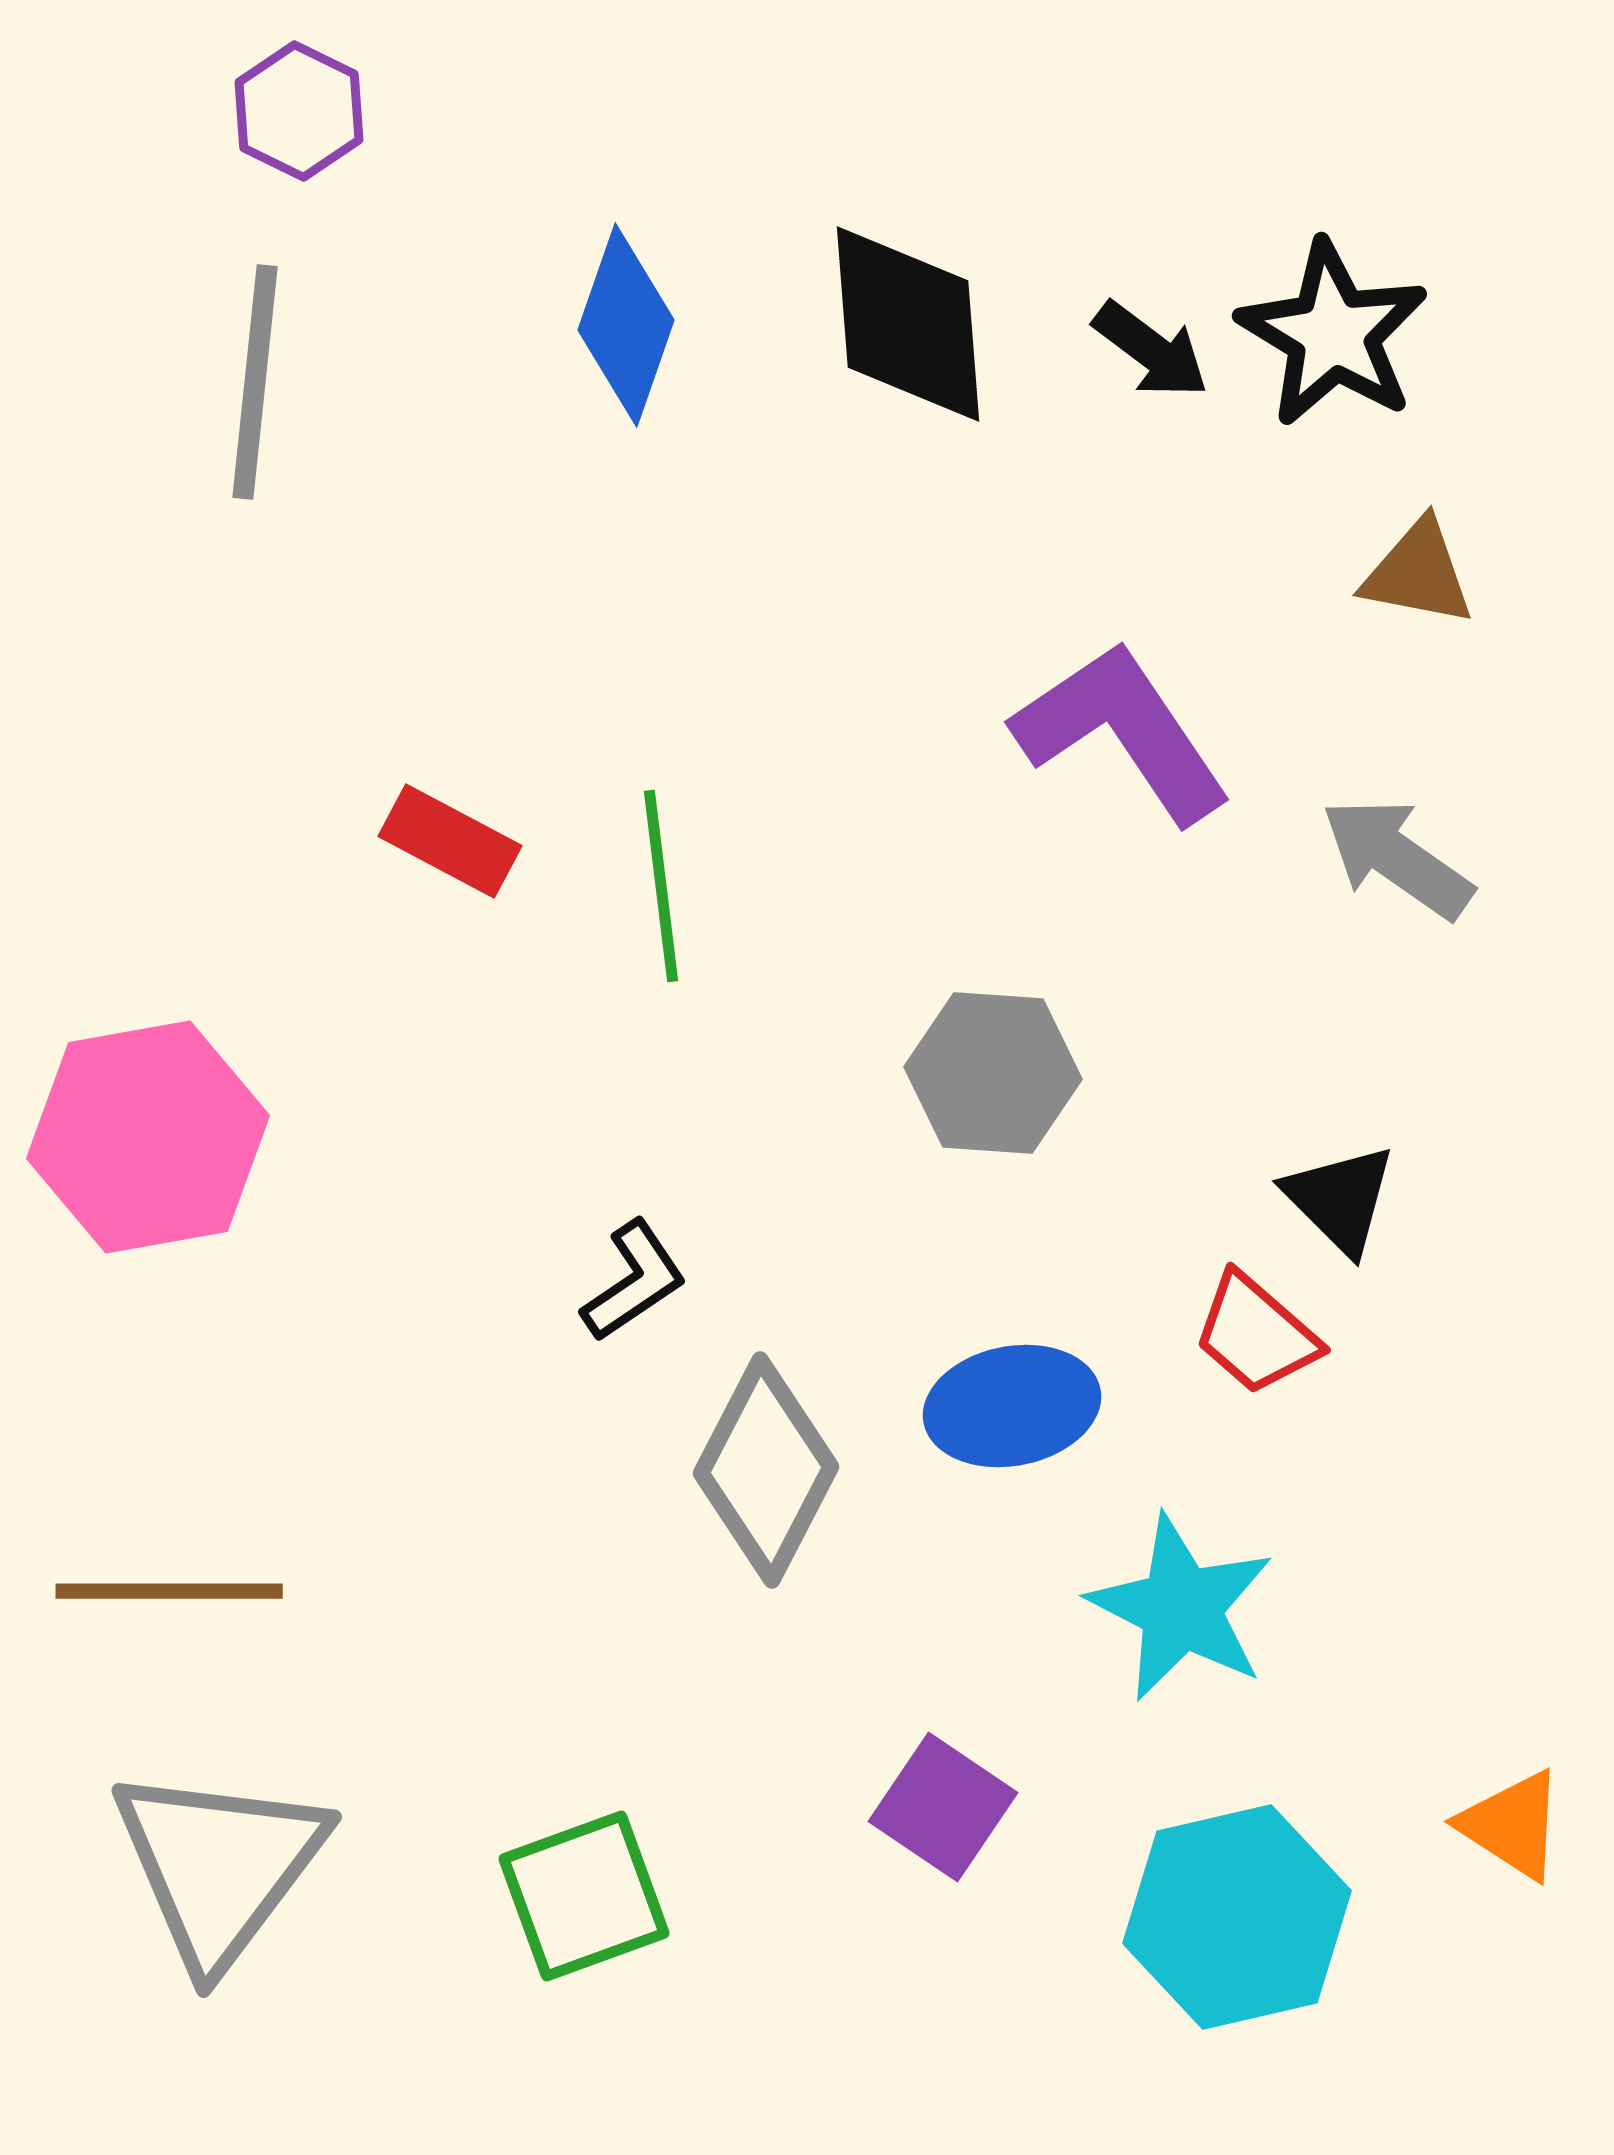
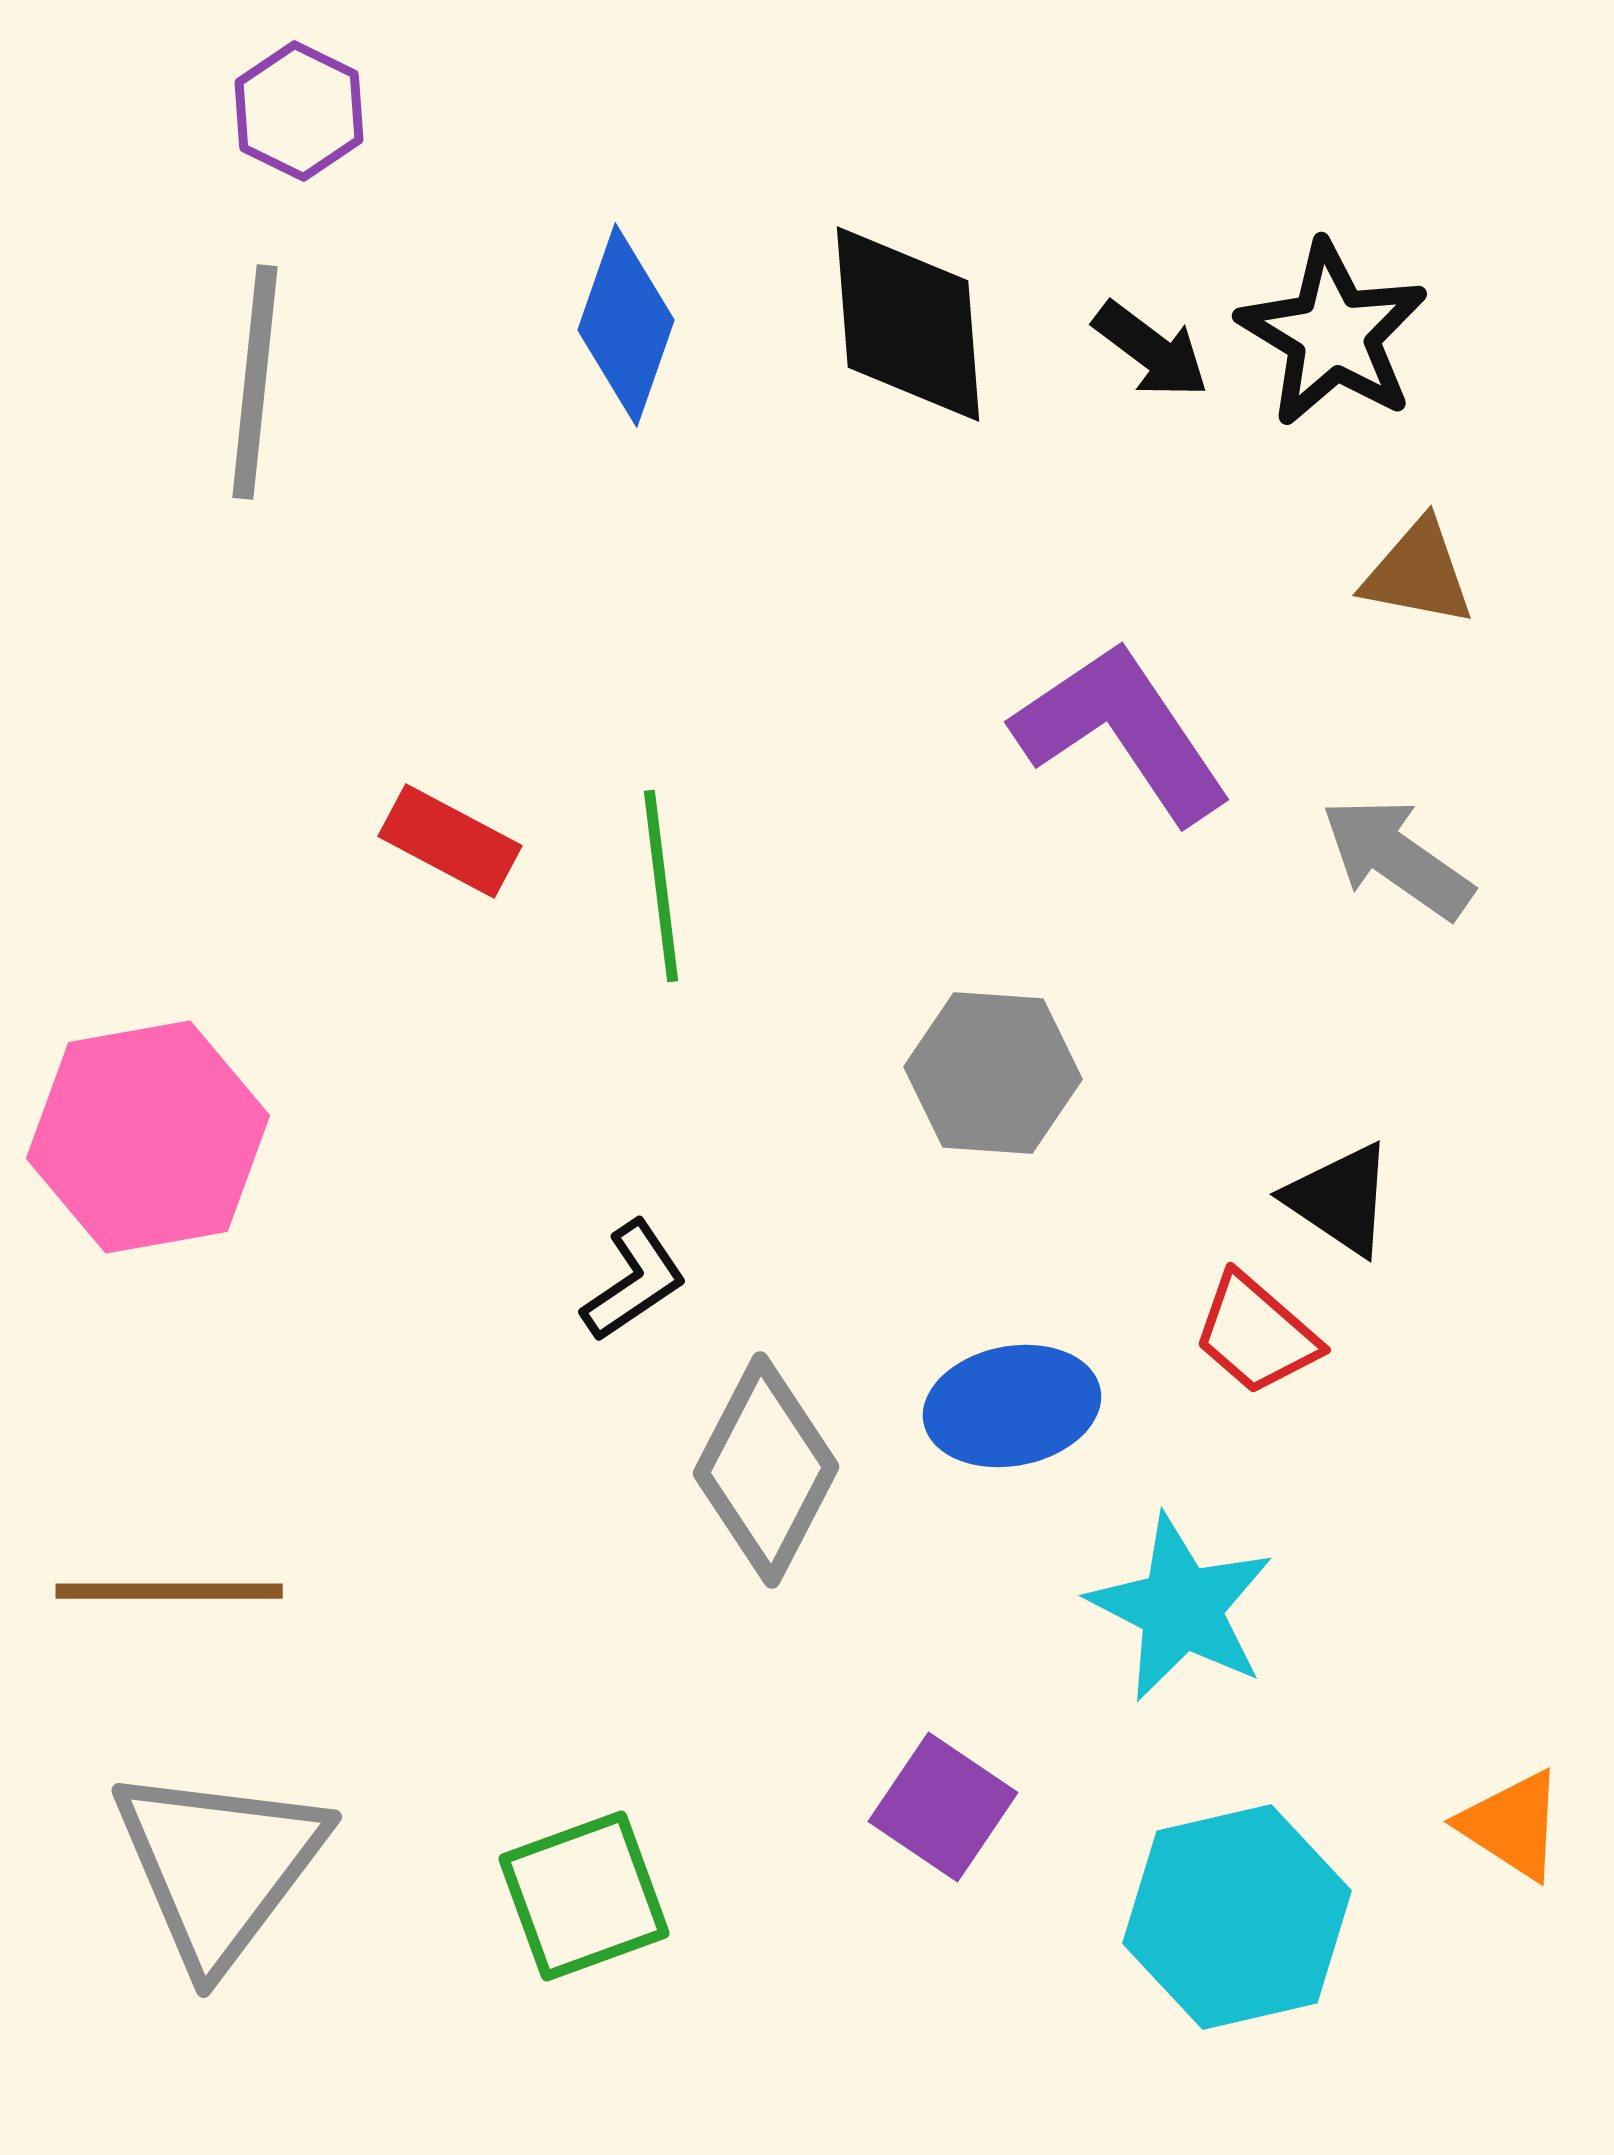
black triangle: rotated 11 degrees counterclockwise
